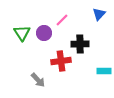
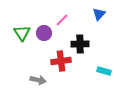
cyan rectangle: rotated 16 degrees clockwise
gray arrow: rotated 35 degrees counterclockwise
